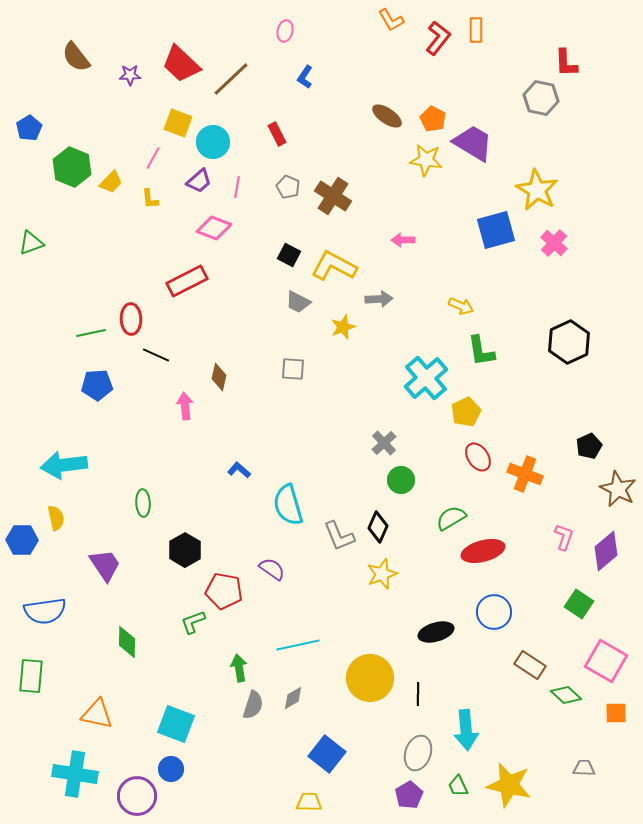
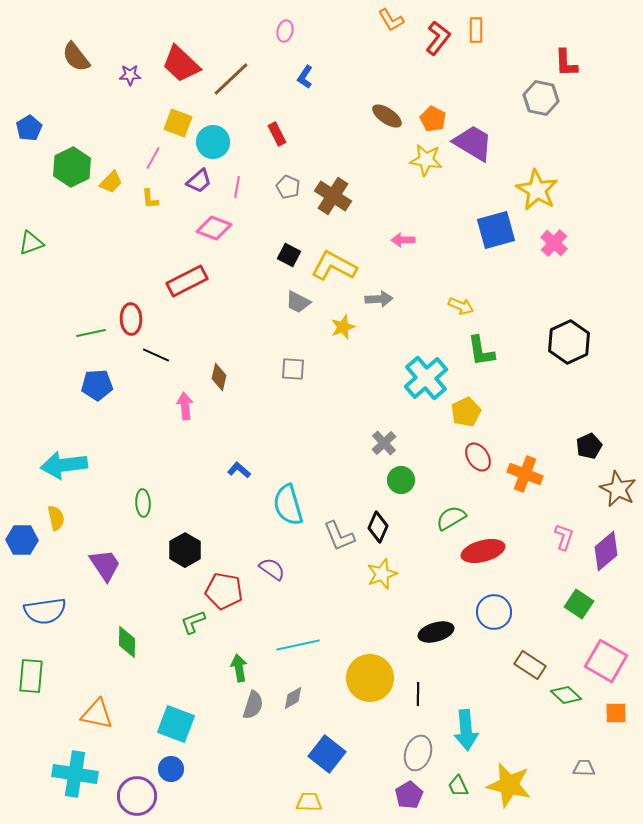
green hexagon at (72, 167): rotated 12 degrees clockwise
